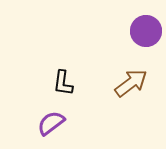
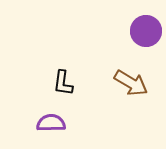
brown arrow: rotated 68 degrees clockwise
purple semicircle: rotated 36 degrees clockwise
